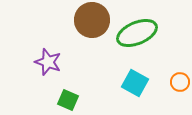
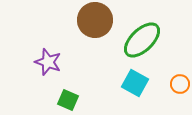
brown circle: moved 3 px right
green ellipse: moved 5 px right, 7 px down; rotated 21 degrees counterclockwise
orange circle: moved 2 px down
